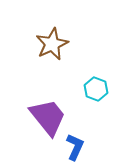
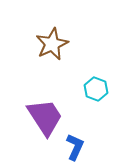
purple trapezoid: moved 3 px left; rotated 6 degrees clockwise
